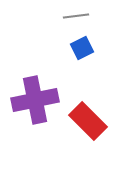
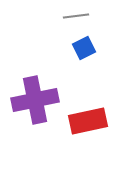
blue square: moved 2 px right
red rectangle: rotated 57 degrees counterclockwise
